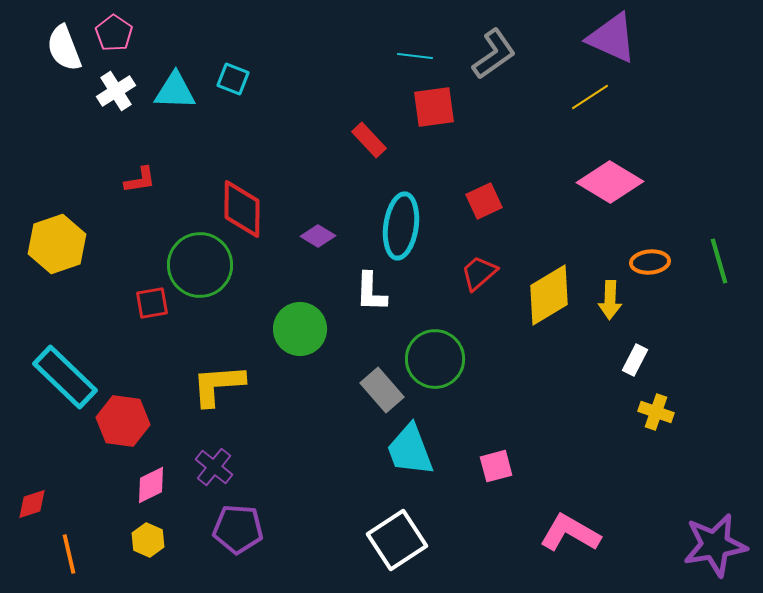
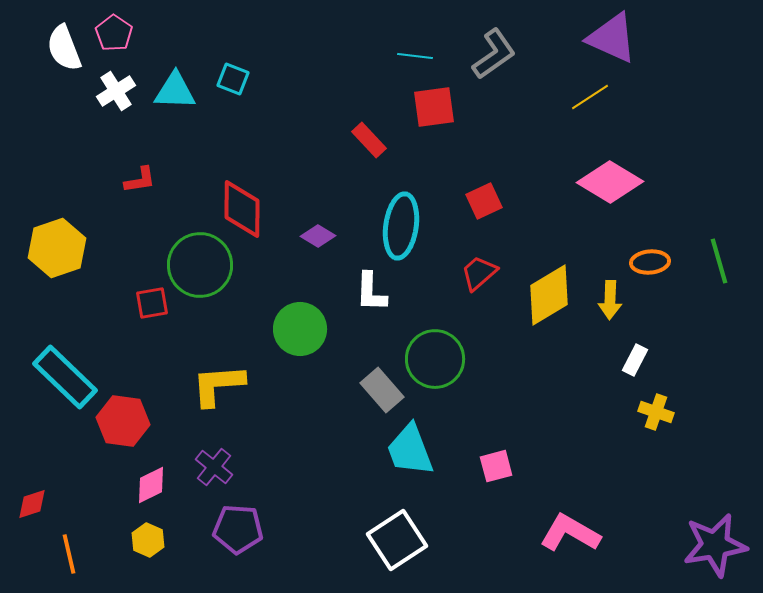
yellow hexagon at (57, 244): moved 4 px down
